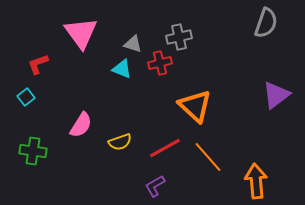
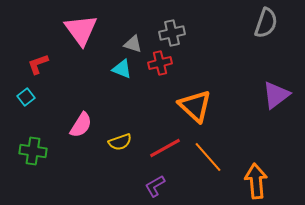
pink triangle: moved 3 px up
gray cross: moved 7 px left, 4 px up
